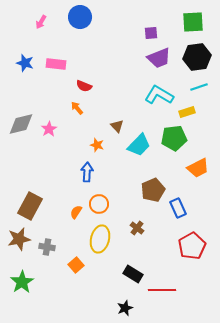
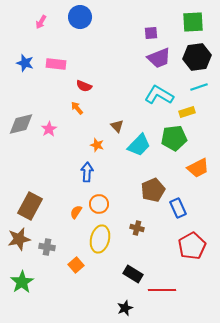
brown cross: rotated 24 degrees counterclockwise
